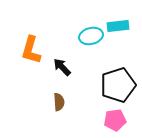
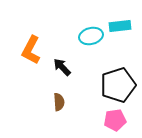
cyan rectangle: moved 2 px right
orange L-shape: rotated 12 degrees clockwise
